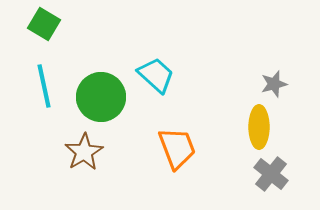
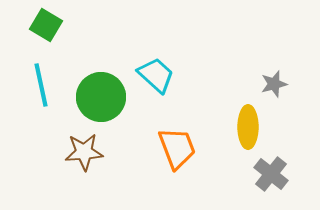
green square: moved 2 px right, 1 px down
cyan line: moved 3 px left, 1 px up
yellow ellipse: moved 11 px left
brown star: rotated 27 degrees clockwise
